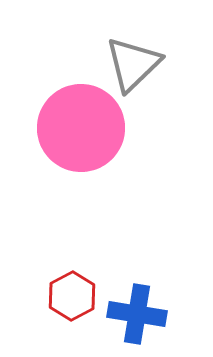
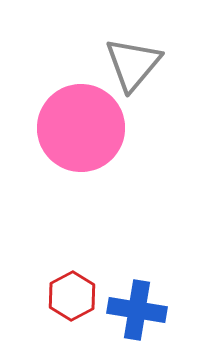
gray triangle: rotated 6 degrees counterclockwise
blue cross: moved 4 px up
